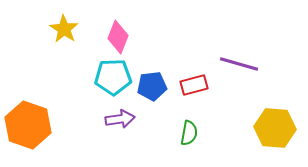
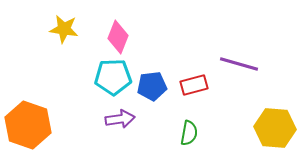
yellow star: rotated 24 degrees counterclockwise
